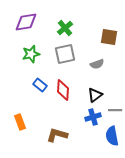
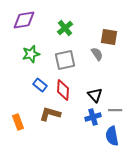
purple diamond: moved 2 px left, 2 px up
gray square: moved 6 px down
gray semicircle: moved 10 px up; rotated 104 degrees counterclockwise
black triangle: rotated 35 degrees counterclockwise
orange rectangle: moved 2 px left
brown L-shape: moved 7 px left, 21 px up
